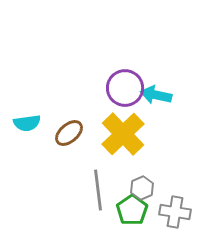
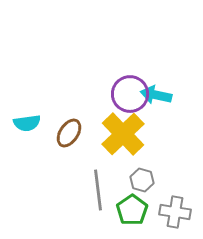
purple circle: moved 5 px right, 6 px down
brown ellipse: rotated 16 degrees counterclockwise
gray hexagon: moved 8 px up; rotated 20 degrees counterclockwise
